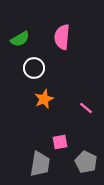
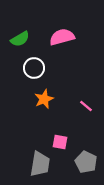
pink semicircle: rotated 70 degrees clockwise
pink line: moved 2 px up
pink square: rotated 21 degrees clockwise
